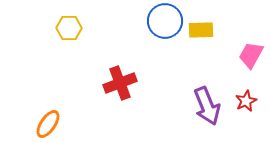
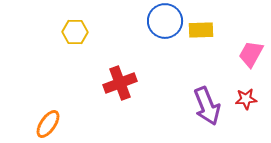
yellow hexagon: moved 6 px right, 4 px down
pink trapezoid: moved 1 px up
red star: moved 2 px up; rotated 20 degrees clockwise
